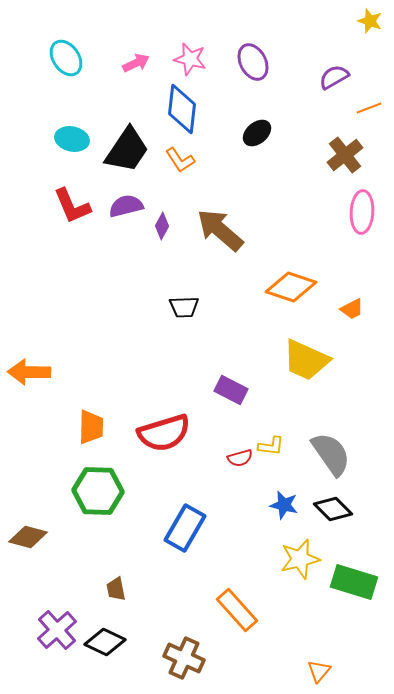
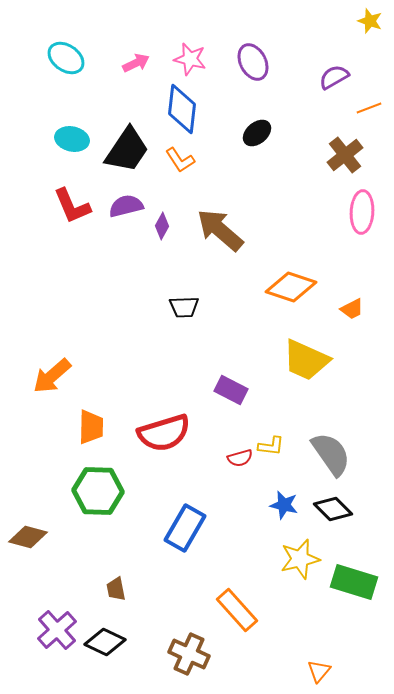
cyan ellipse at (66, 58): rotated 21 degrees counterclockwise
orange arrow at (29, 372): moved 23 px right, 4 px down; rotated 42 degrees counterclockwise
brown cross at (184, 658): moved 5 px right, 4 px up
